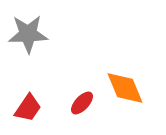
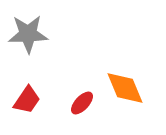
red trapezoid: moved 1 px left, 8 px up
